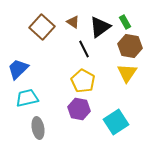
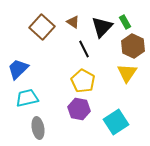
black triangle: moved 2 px right; rotated 10 degrees counterclockwise
brown hexagon: moved 3 px right; rotated 15 degrees clockwise
